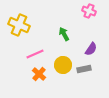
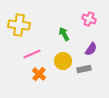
pink cross: moved 8 px down
yellow cross: rotated 15 degrees counterclockwise
pink line: moved 3 px left
yellow circle: moved 4 px up
